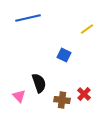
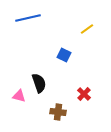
pink triangle: rotated 32 degrees counterclockwise
brown cross: moved 4 px left, 12 px down
